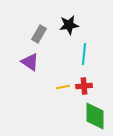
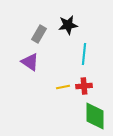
black star: moved 1 px left
